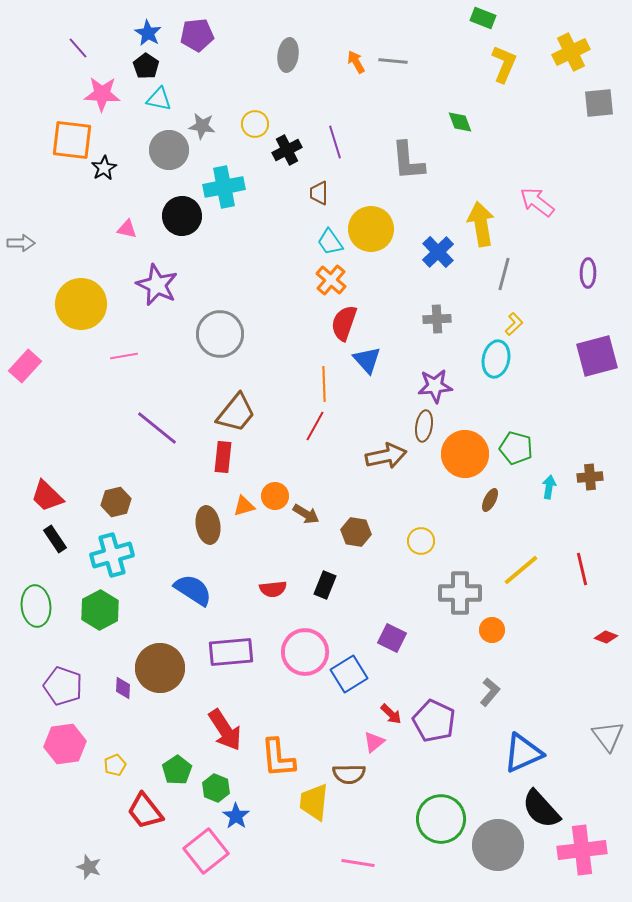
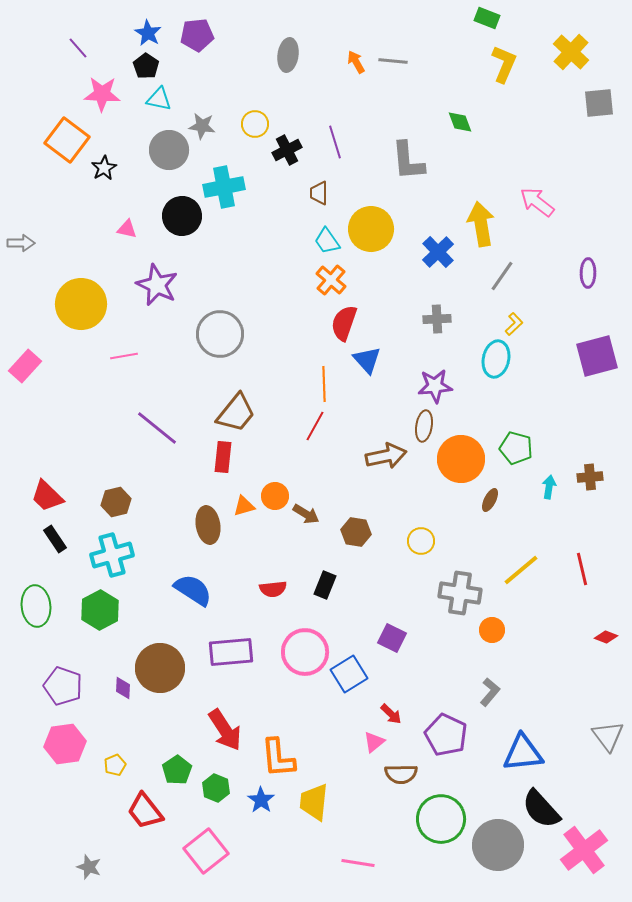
green rectangle at (483, 18): moved 4 px right
yellow cross at (571, 52): rotated 21 degrees counterclockwise
orange square at (72, 140): moved 5 px left; rotated 30 degrees clockwise
cyan trapezoid at (330, 242): moved 3 px left, 1 px up
gray line at (504, 274): moved 2 px left, 2 px down; rotated 20 degrees clockwise
orange circle at (465, 454): moved 4 px left, 5 px down
gray cross at (460, 593): rotated 9 degrees clockwise
purple pentagon at (434, 721): moved 12 px right, 14 px down
blue triangle at (523, 753): rotated 18 degrees clockwise
brown semicircle at (349, 774): moved 52 px right
blue star at (236, 816): moved 25 px right, 16 px up
pink cross at (582, 850): moved 2 px right; rotated 30 degrees counterclockwise
